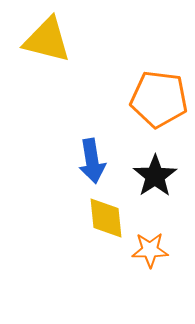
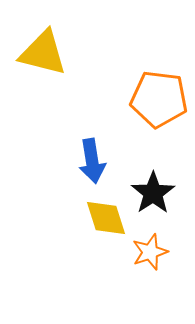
yellow triangle: moved 4 px left, 13 px down
black star: moved 2 px left, 17 px down
yellow diamond: rotated 12 degrees counterclockwise
orange star: moved 2 px down; rotated 18 degrees counterclockwise
